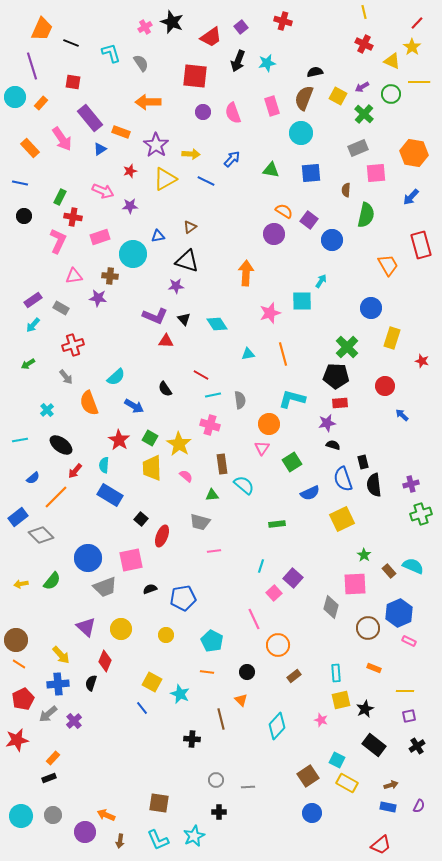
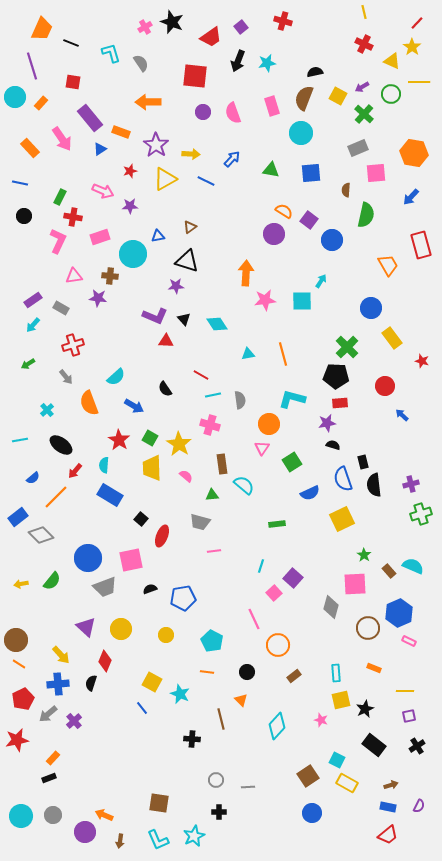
pink star at (270, 313): moved 5 px left, 13 px up; rotated 10 degrees clockwise
yellow rectangle at (392, 338): rotated 55 degrees counterclockwise
orange arrow at (106, 815): moved 2 px left
red trapezoid at (381, 845): moved 7 px right, 10 px up
